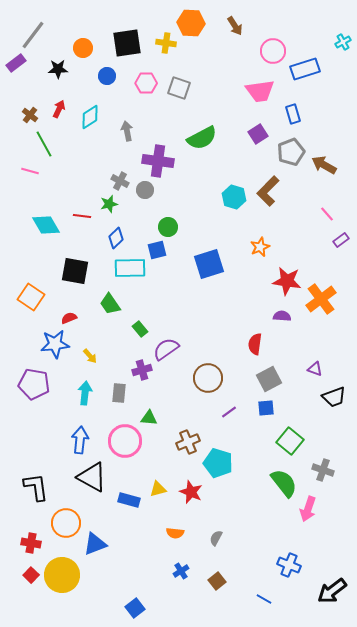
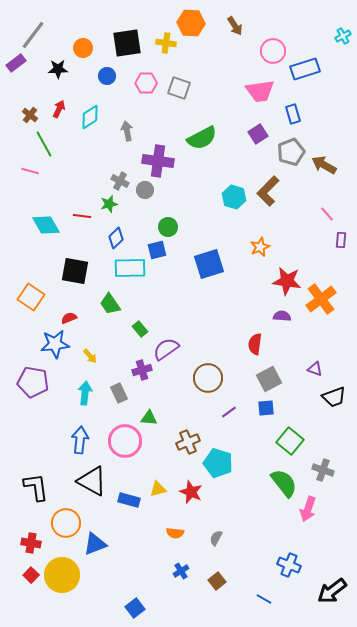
cyan cross at (343, 42): moved 6 px up
purple rectangle at (341, 240): rotated 49 degrees counterclockwise
purple pentagon at (34, 384): moved 1 px left, 2 px up
gray rectangle at (119, 393): rotated 30 degrees counterclockwise
black triangle at (92, 477): moved 4 px down
